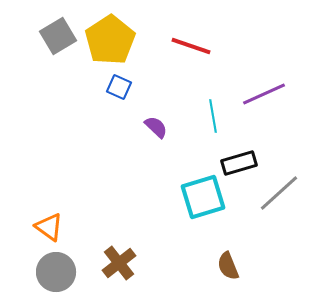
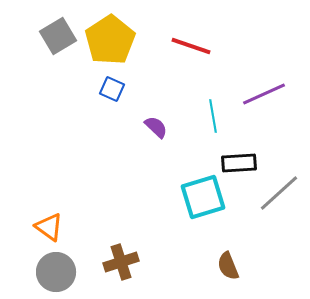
blue square: moved 7 px left, 2 px down
black rectangle: rotated 12 degrees clockwise
brown cross: moved 2 px right, 1 px up; rotated 20 degrees clockwise
